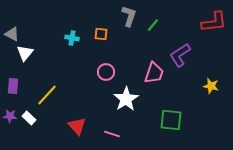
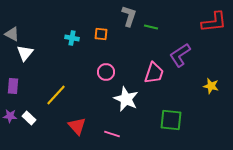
green line: moved 2 px left, 2 px down; rotated 64 degrees clockwise
yellow line: moved 9 px right
white star: rotated 15 degrees counterclockwise
